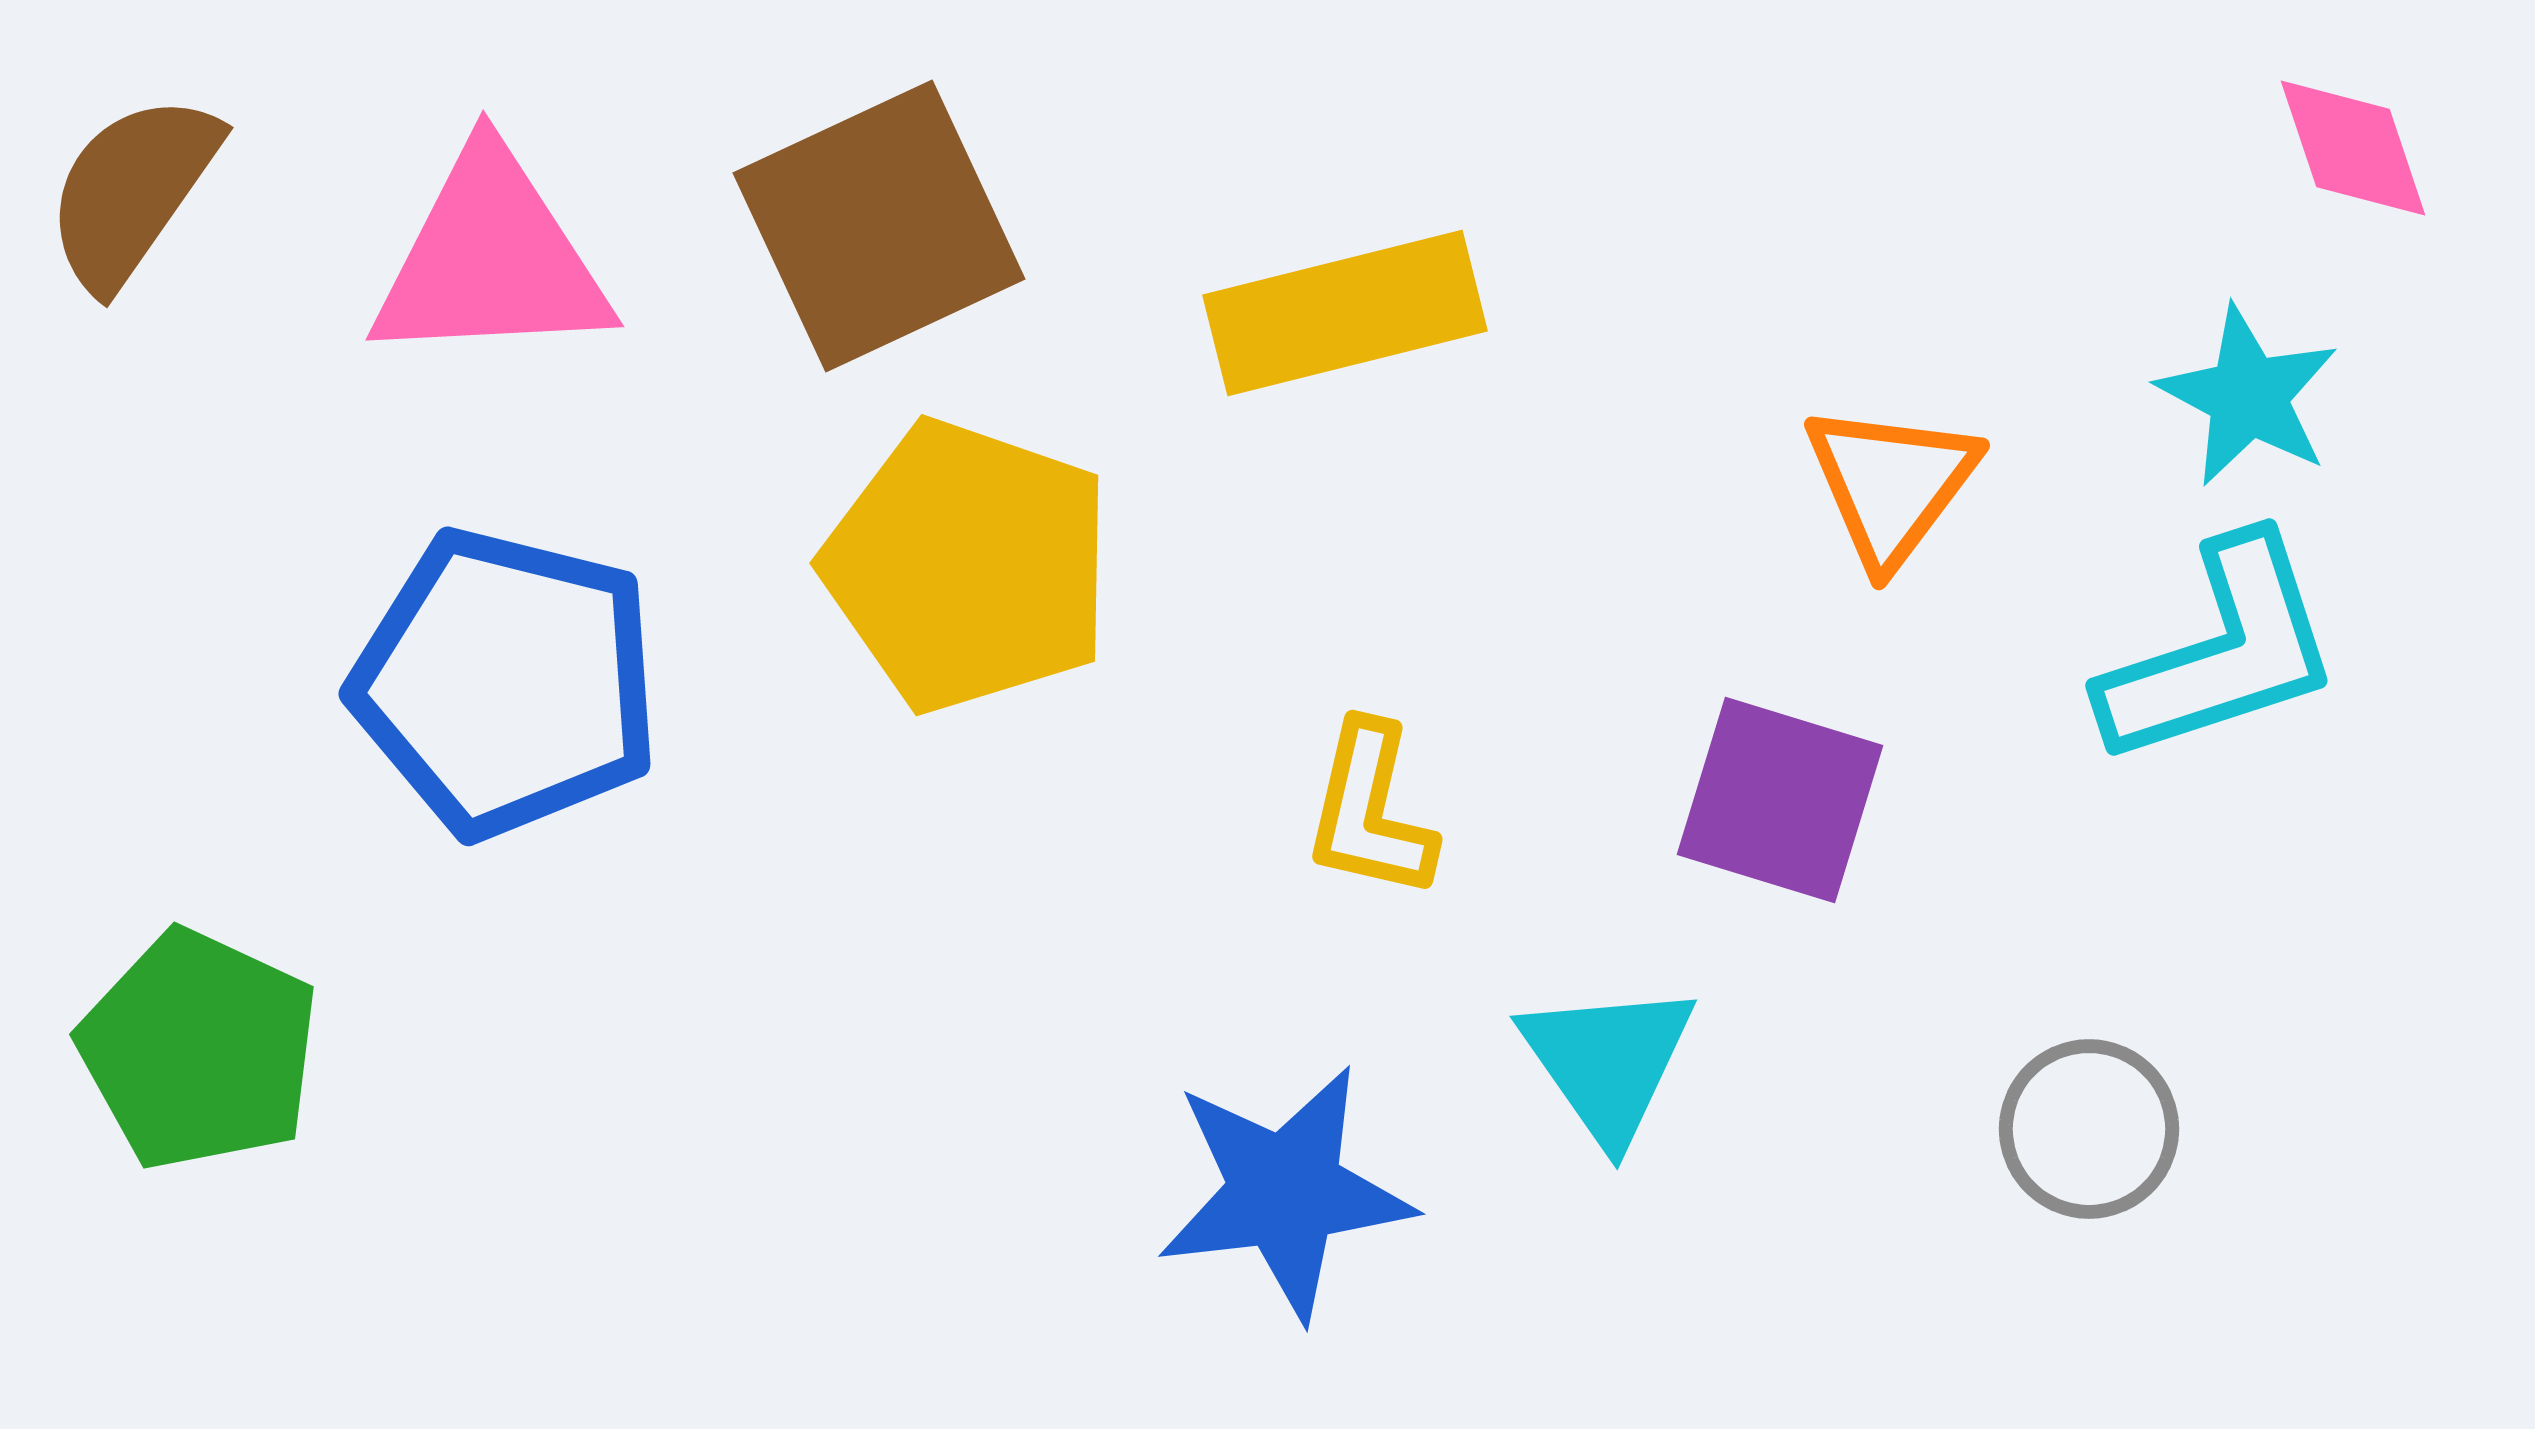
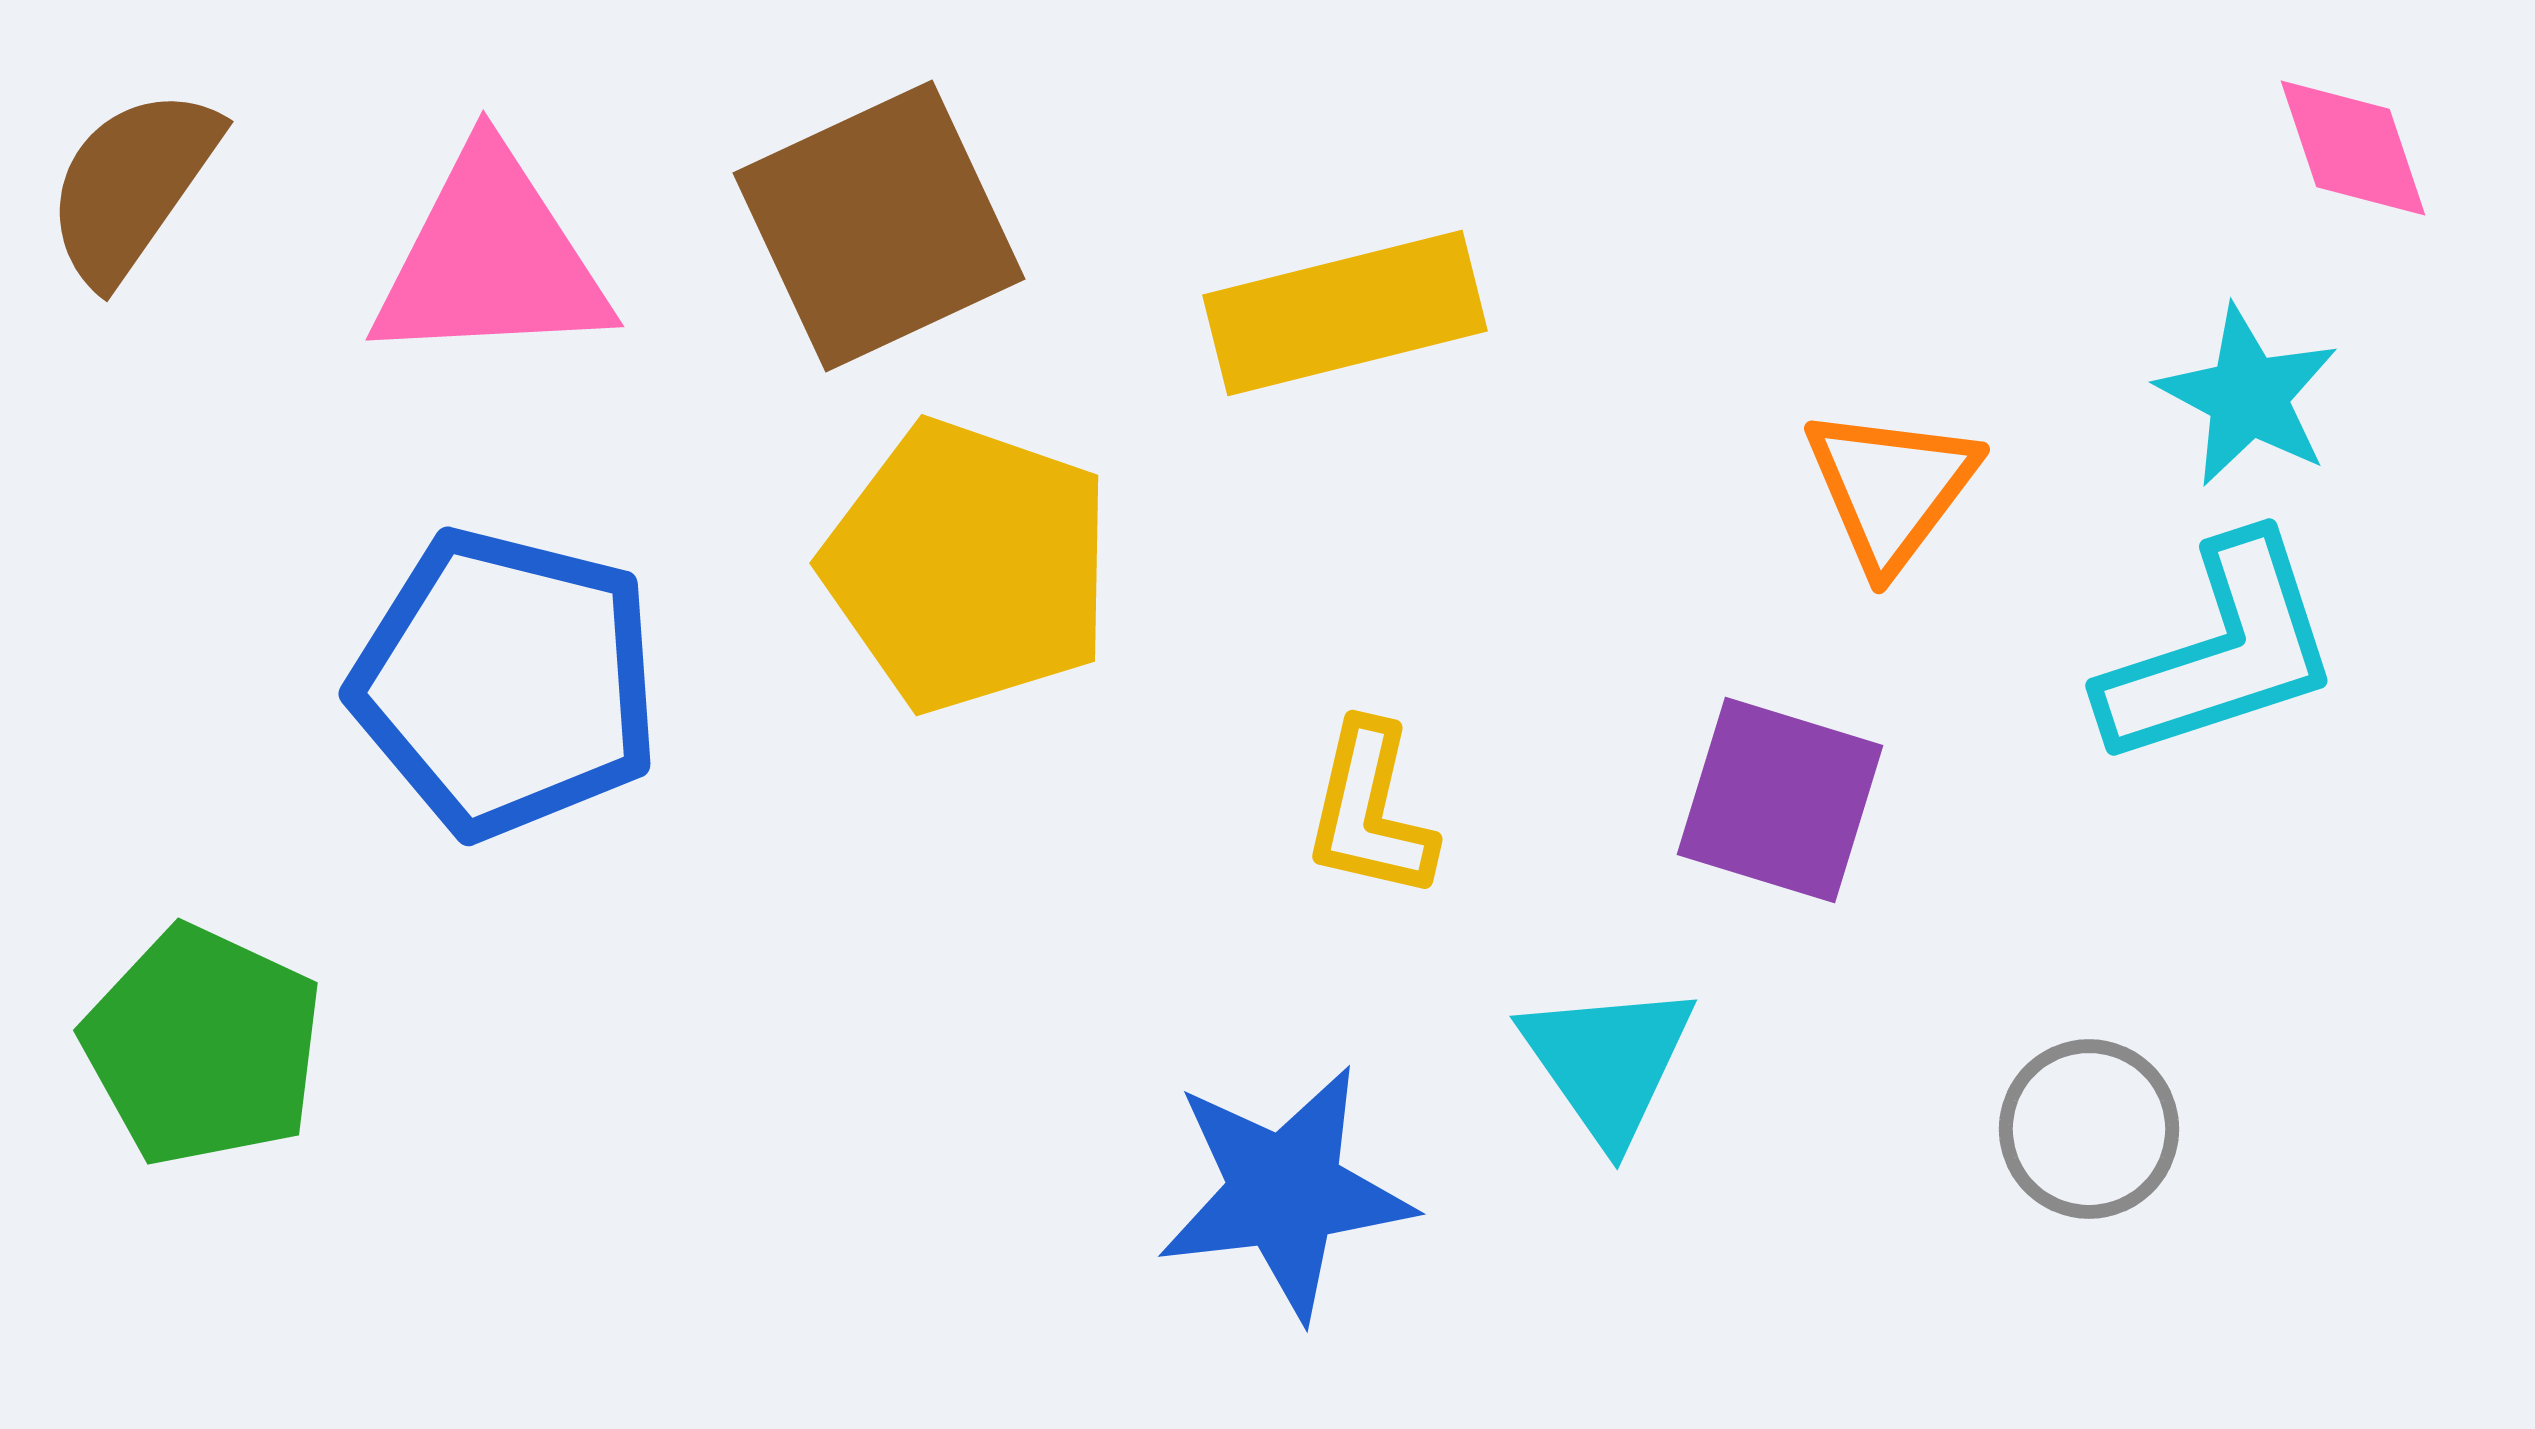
brown semicircle: moved 6 px up
orange triangle: moved 4 px down
green pentagon: moved 4 px right, 4 px up
